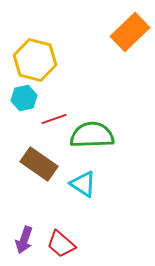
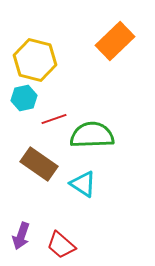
orange rectangle: moved 15 px left, 9 px down
purple arrow: moved 3 px left, 4 px up
red trapezoid: moved 1 px down
